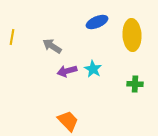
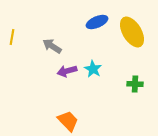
yellow ellipse: moved 3 px up; rotated 28 degrees counterclockwise
